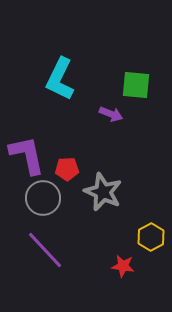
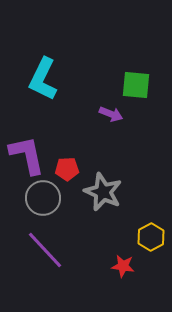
cyan L-shape: moved 17 px left
